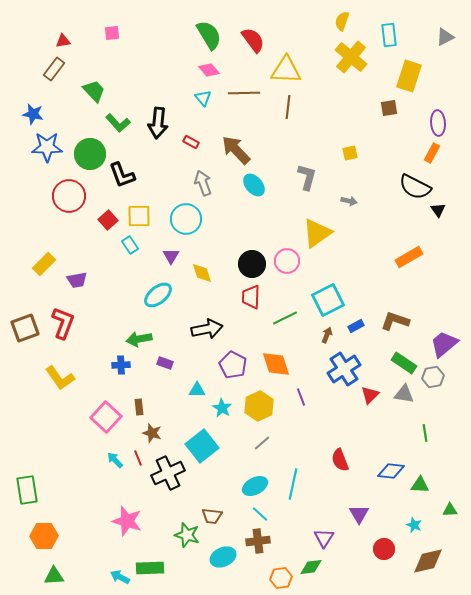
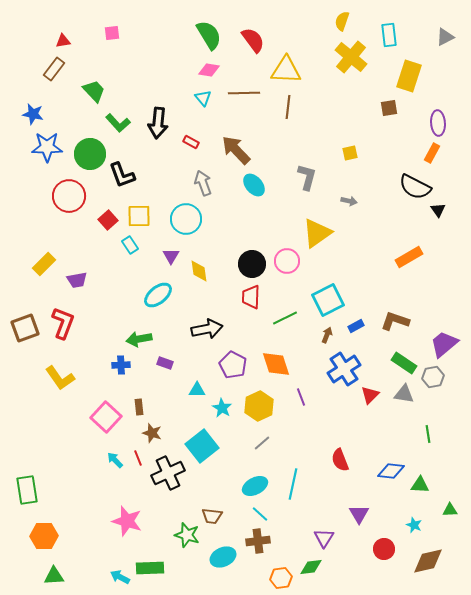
pink diamond at (209, 70): rotated 40 degrees counterclockwise
yellow diamond at (202, 273): moved 3 px left, 2 px up; rotated 10 degrees clockwise
green line at (425, 433): moved 3 px right, 1 px down
